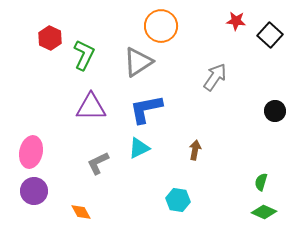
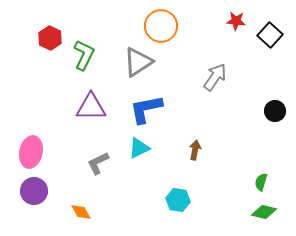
green diamond: rotated 10 degrees counterclockwise
